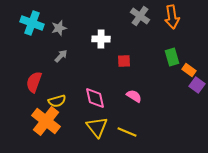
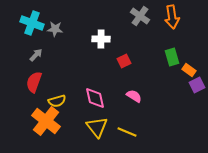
gray star: moved 4 px left, 1 px down; rotated 21 degrees clockwise
gray arrow: moved 25 px left, 1 px up
red square: rotated 24 degrees counterclockwise
purple square: rotated 28 degrees clockwise
